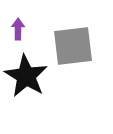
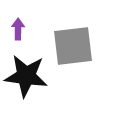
black star: rotated 24 degrees counterclockwise
